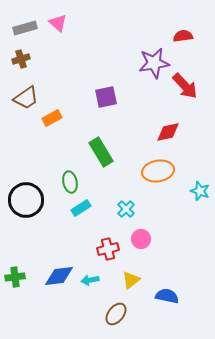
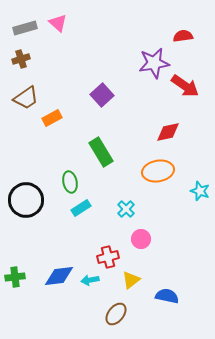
red arrow: rotated 12 degrees counterclockwise
purple square: moved 4 px left, 2 px up; rotated 30 degrees counterclockwise
red cross: moved 8 px down
